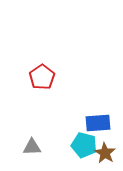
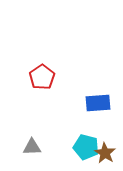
blue rectangle: moved 20 px up
cyan pentagon: moved 2 px right, 2 px down
